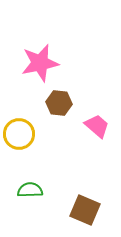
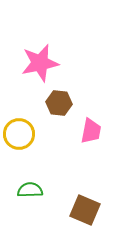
pink trapezoid: moved 6 px left, 5 px down; rotated 60 degrees clockwise
